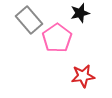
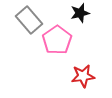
pink pentagon: moved 2 px down
